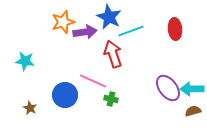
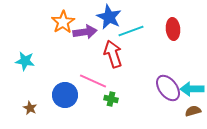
orange star: rotated 15 degrees counterclockwise
red ellipse: moved 2 px left
